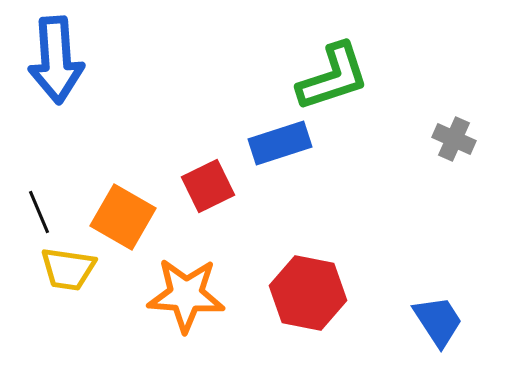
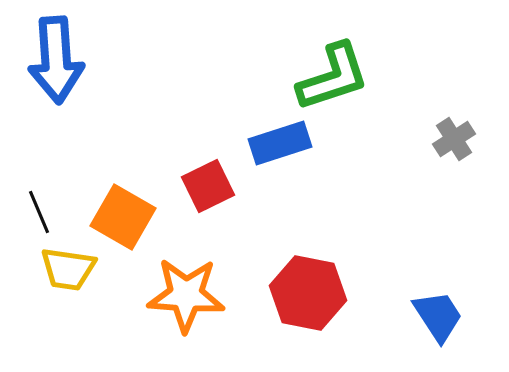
gray cross: rotated 33 degrees clockwise
blue trapezoid: moved 5 px up
